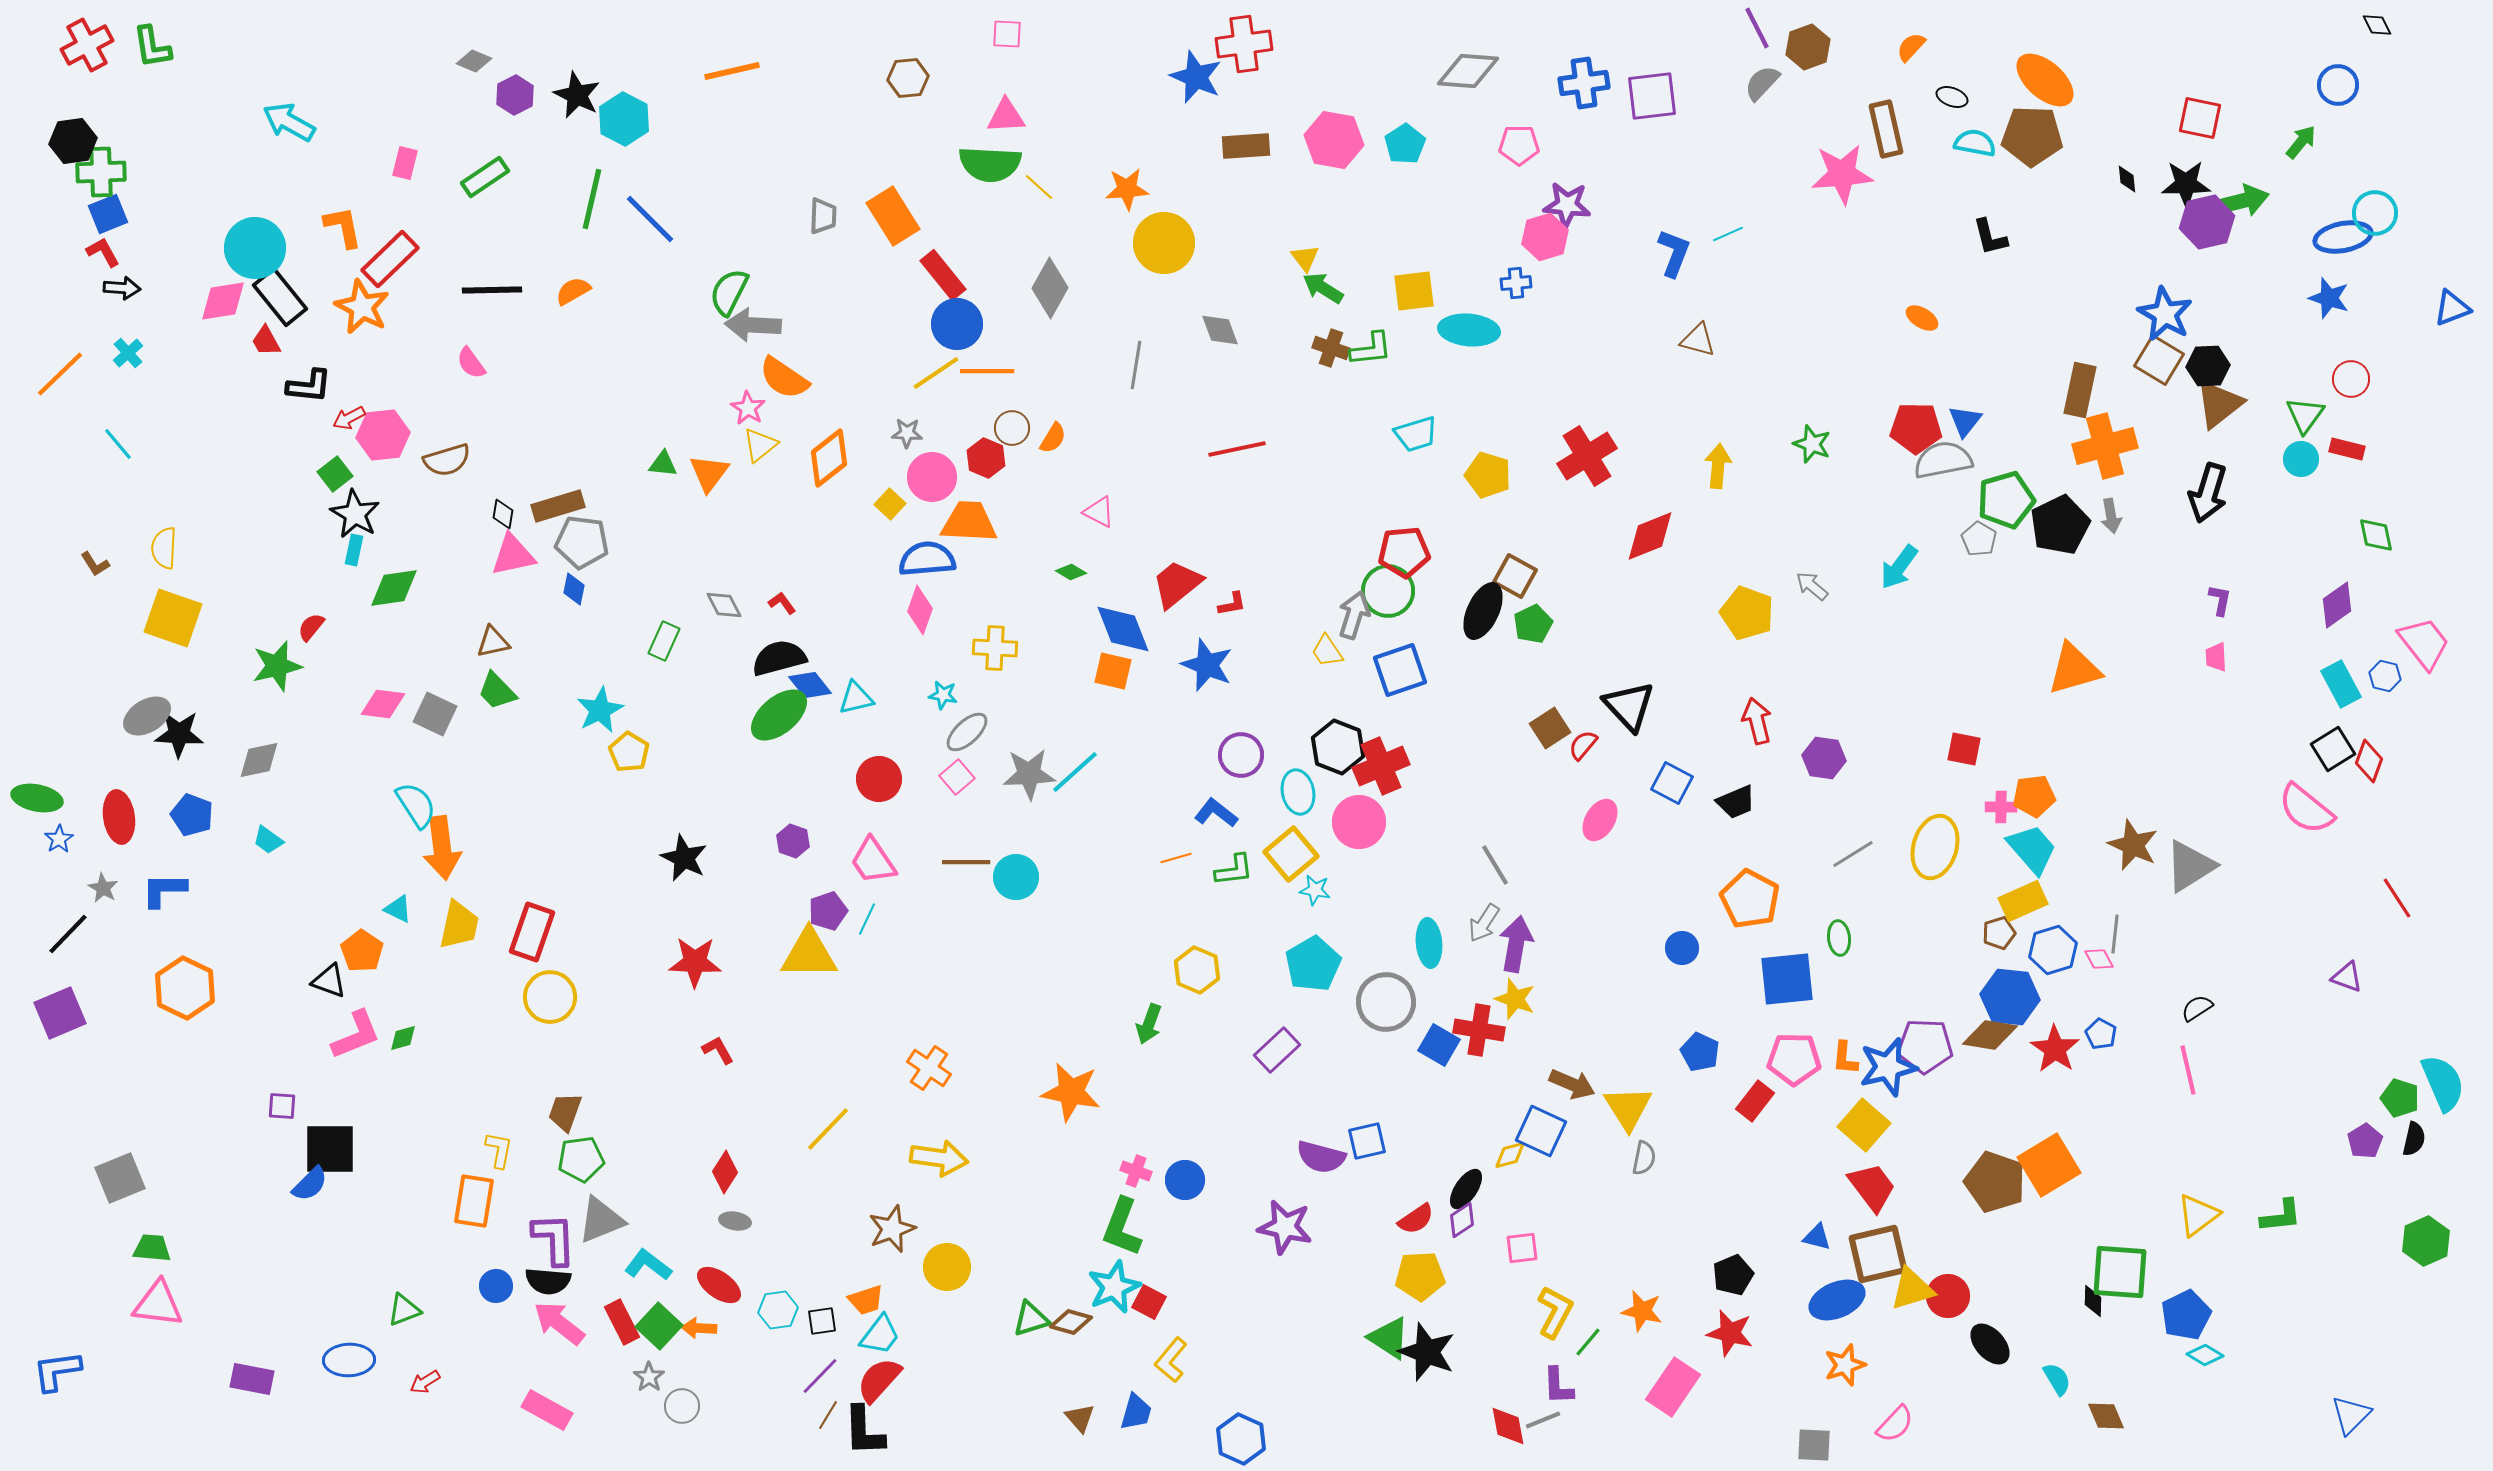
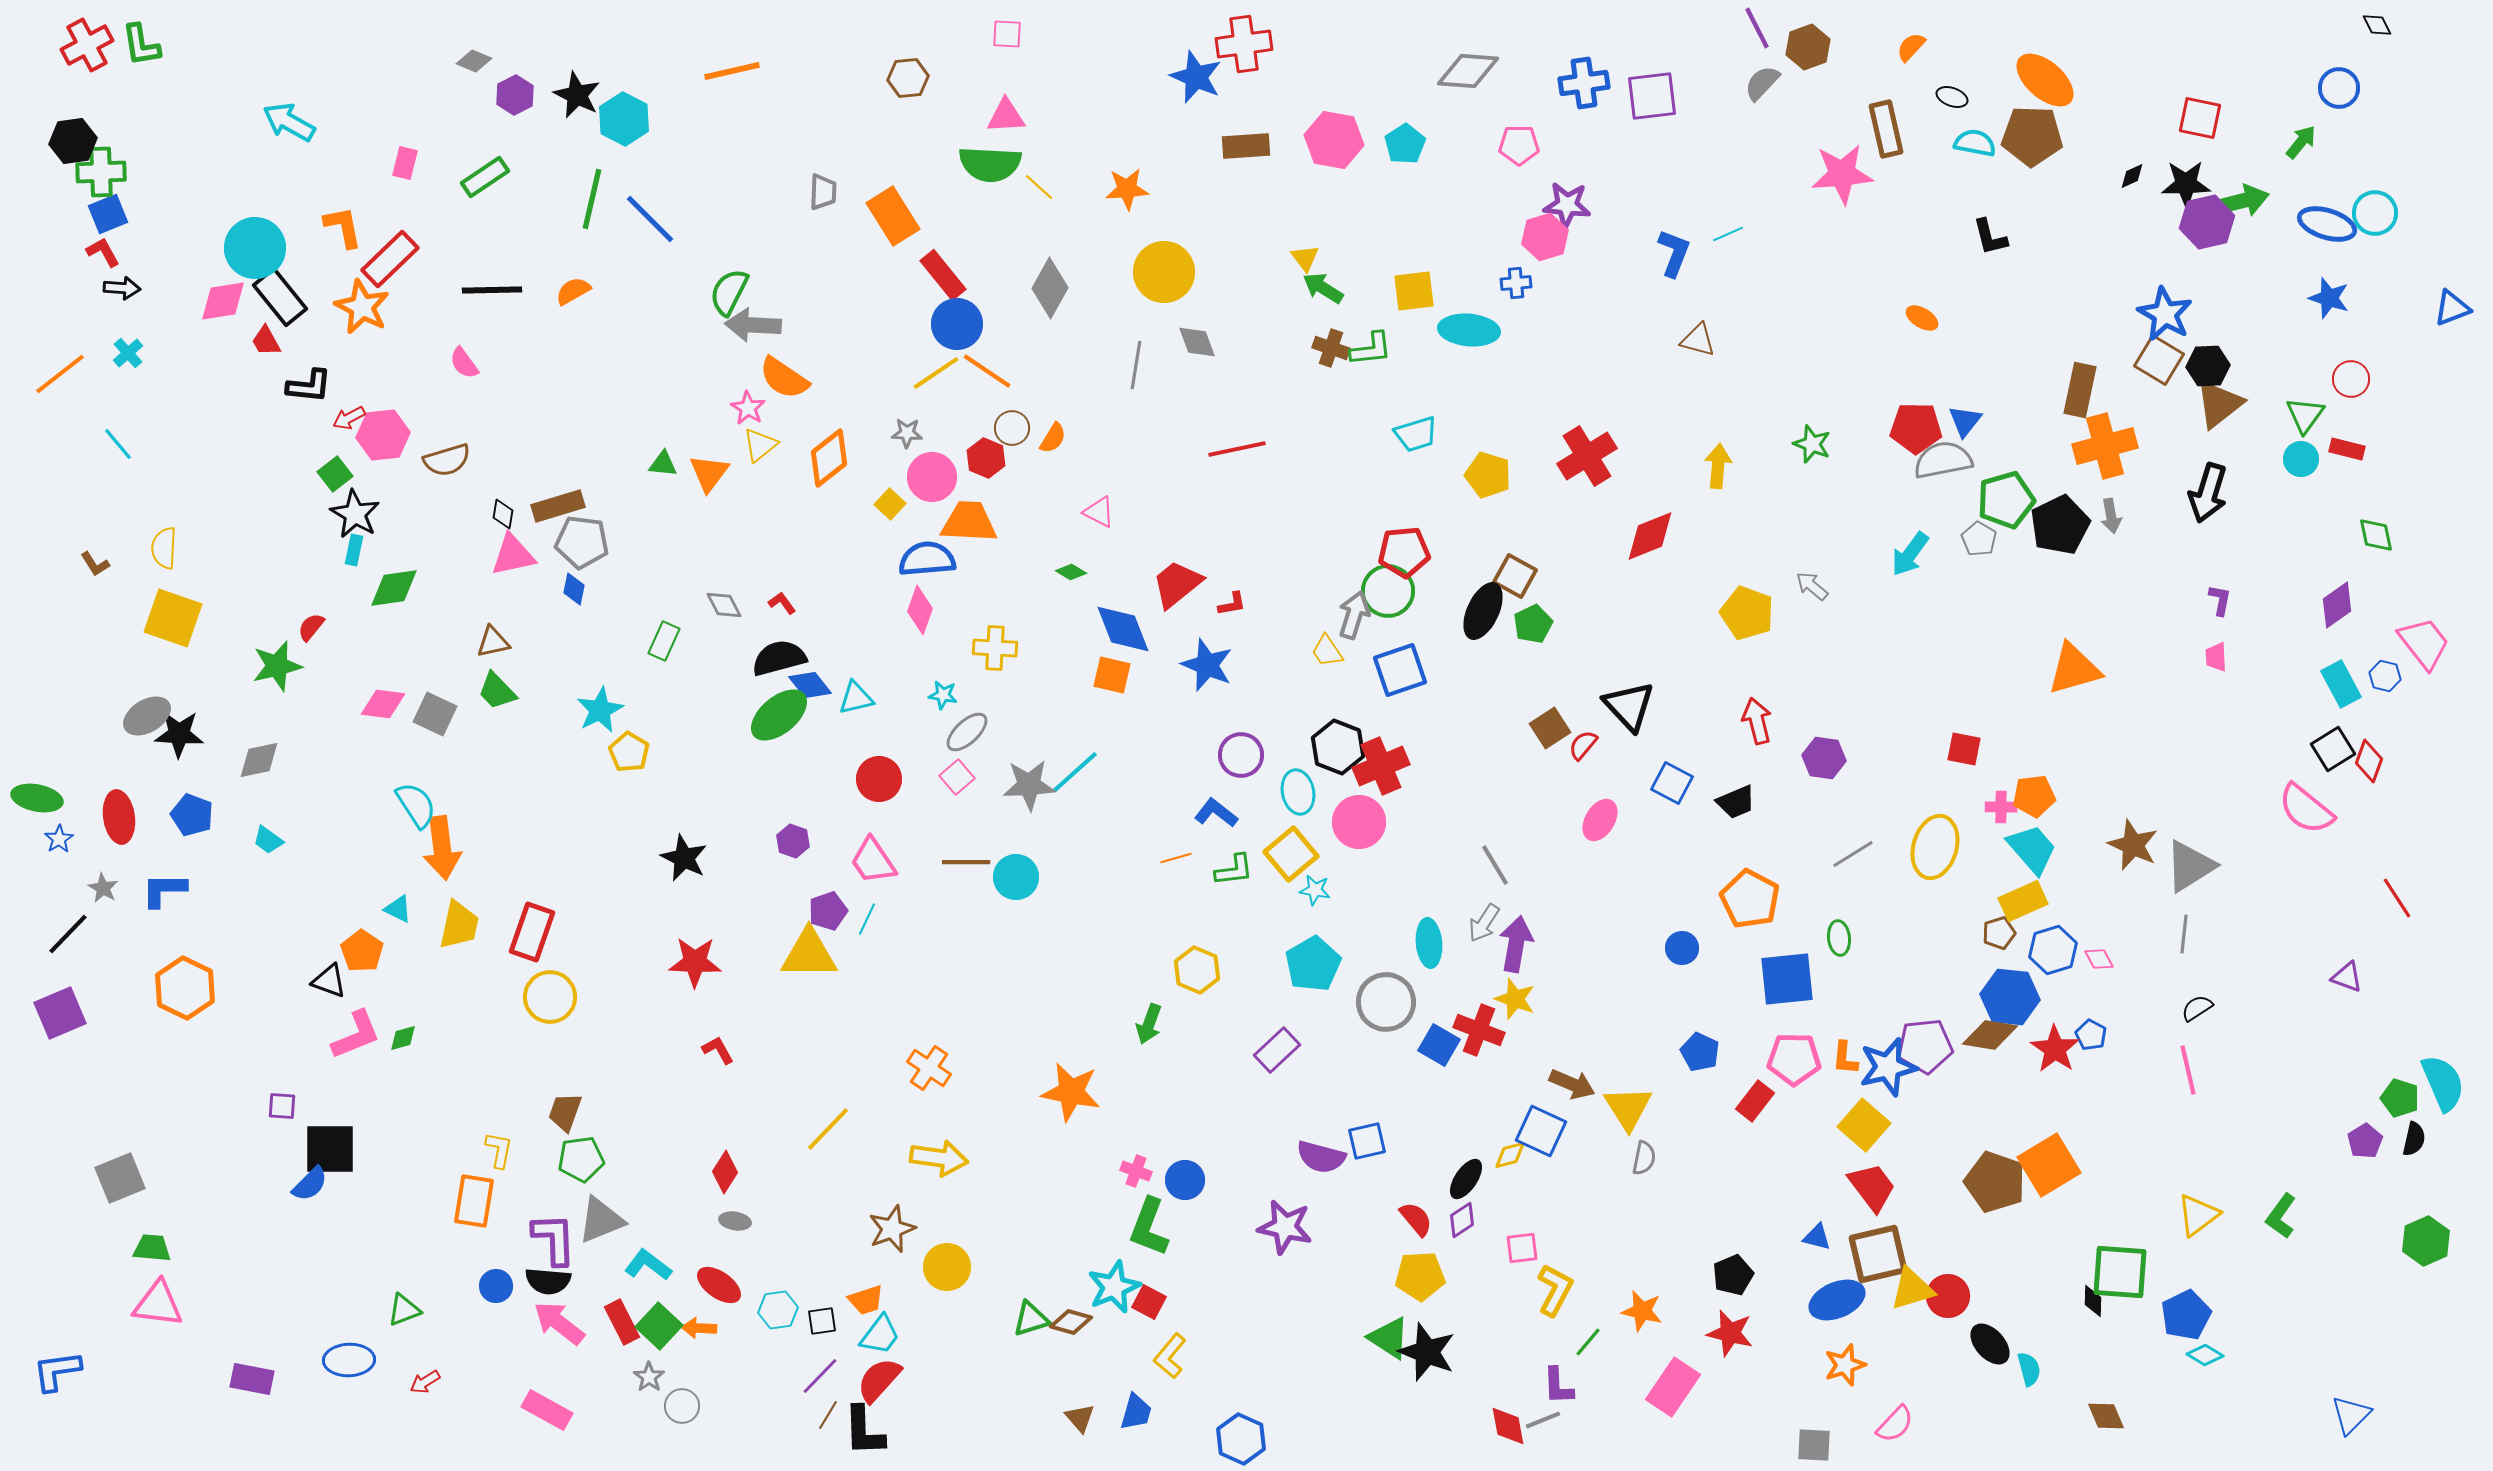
green L-shape at (152, 47): moved 11 px left, 2 px up
blue circle at (2338, 85): moved 1 px right, 3 px down
black diamond at (2127, 179): moved 5 px right, 3 px up; rotated 72 degrees clockwise
gray trapezoid at (823, 216): moved 24 px up
blue ellipse at (2343, 237): moved 16 px left, 13 px up; rotated 28 degrees clockwise
yellow circle at (1164, 243): moved 29 px down
gray diamond at (1220, 330): moved 23 px left, 12 px down
pink semicircle at (471, 363): moved 7 px left
orange line at (987, 371): rotated 34 degrees clockwise
orange line at (60, 374): rotated 6 degrees clockwise
cyan arrow at (1899, 567): moved 11 px right, 13 px up
orange square at (1113, 671): moved 1 px left, 4 px down
gray star at (1029, 774): moved 11 px down
gray line at (2115, 934): moved 69 px right
red cross at (1479, 1030): rotated 12 degrees clockwise
blue pentagon at (2101, 1034): moved 10 px left, 1 px down
purple pentagon at (1925, 1046): rotated 8 degrees counterclockwise
black ellipse at (1466, 1189): moved 10 px up
green L-shape at (2281, 1216): rotated 132 degrees clockwise
red semicircle at (1416, 1219): rotated 96 degrees counterclockwise
green L-shape at (1122, 1227): moved 27 px right
yellow L-shape at (1555, 1312): moved 22 px up
yellow L-shape at (1171, 1360): moved 1 px left, 4 px up
cyan semicircle at (2057, 1379): moved 28 px left, 10 px up; rotated 16 degrees clockwise
